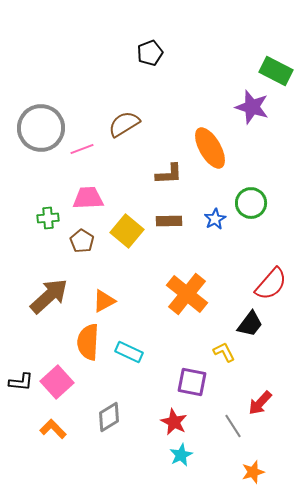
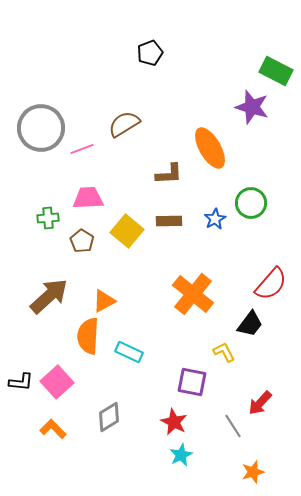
orange cross: moved 6 px right
orange semicircle: moved 6 px up
